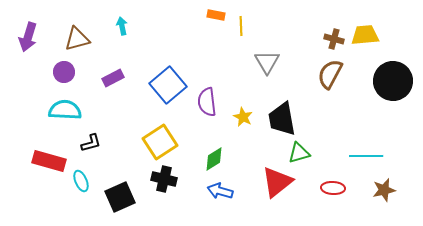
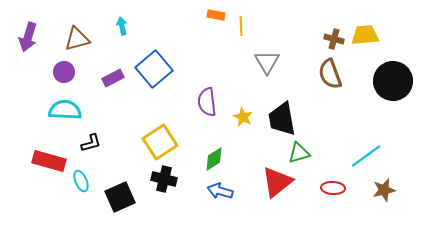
brown semicircle: rotated 48 degrees counterclockwise
blue square: moved 14 px left, 16 px up
cyan line: rotated 36 degrees counterclockwise
